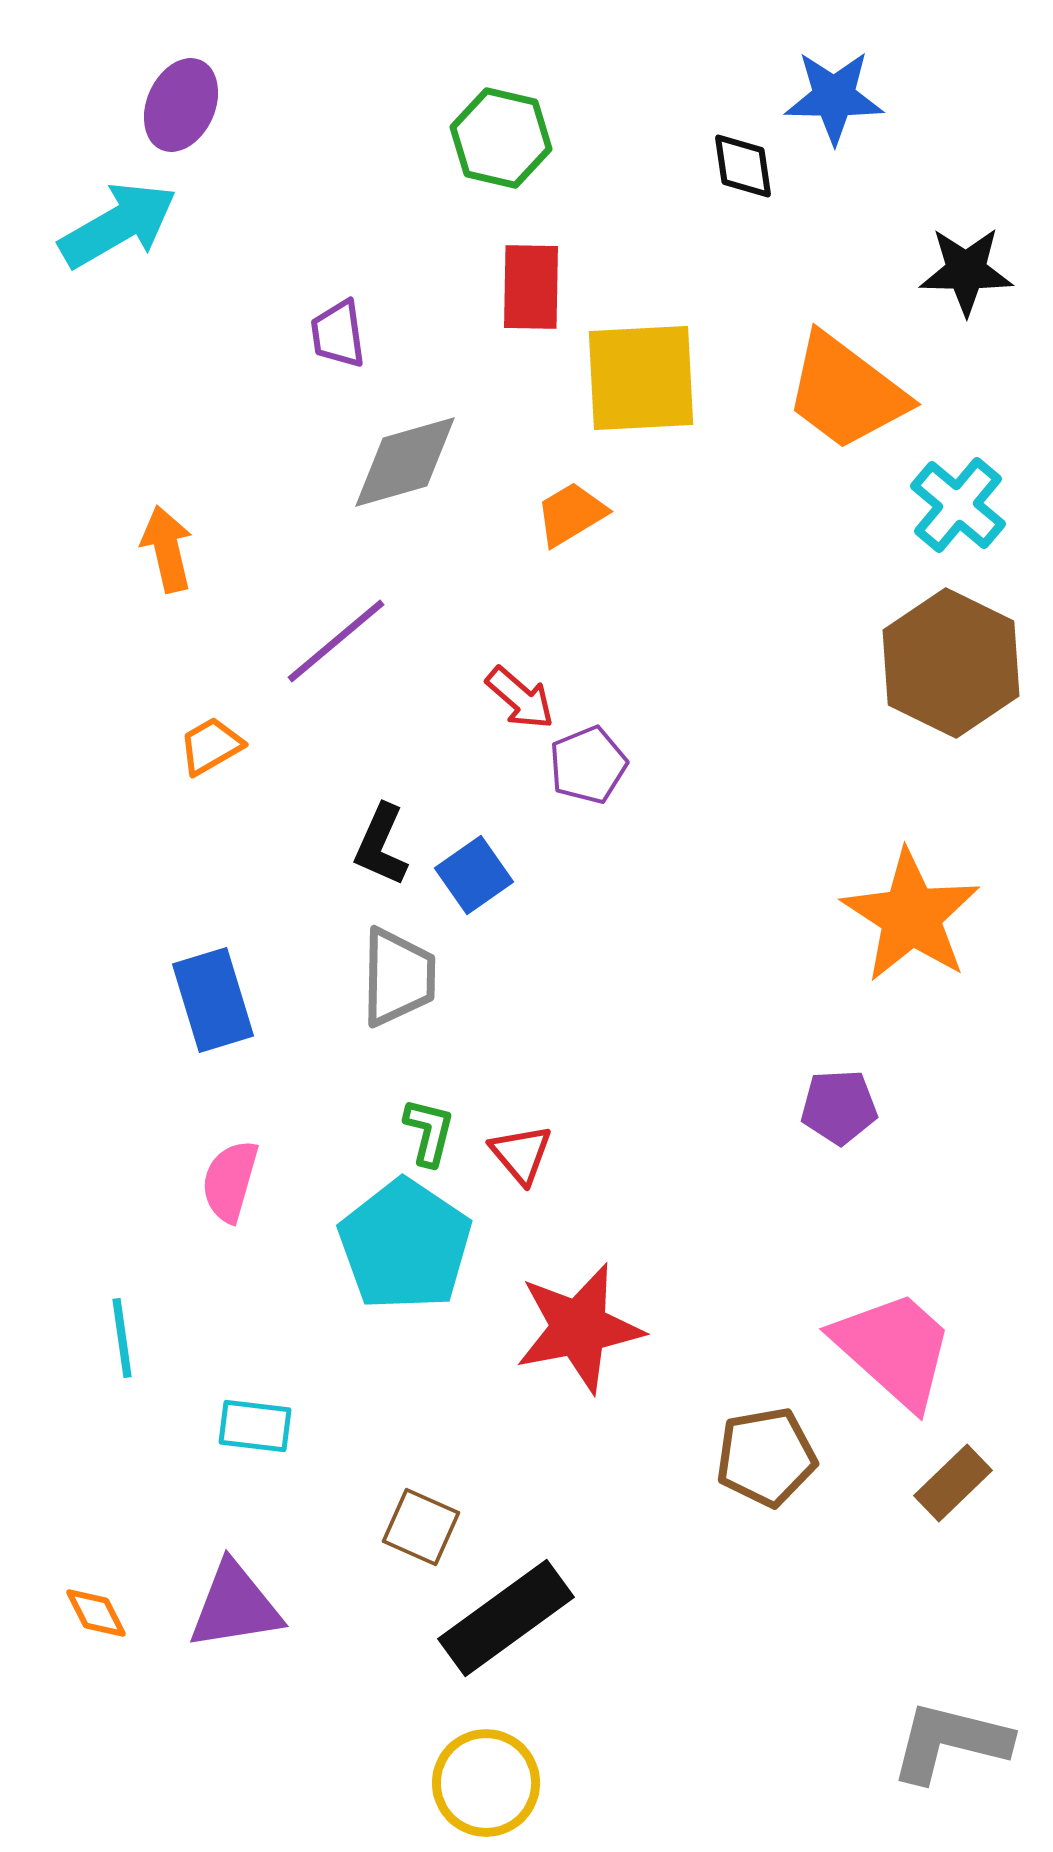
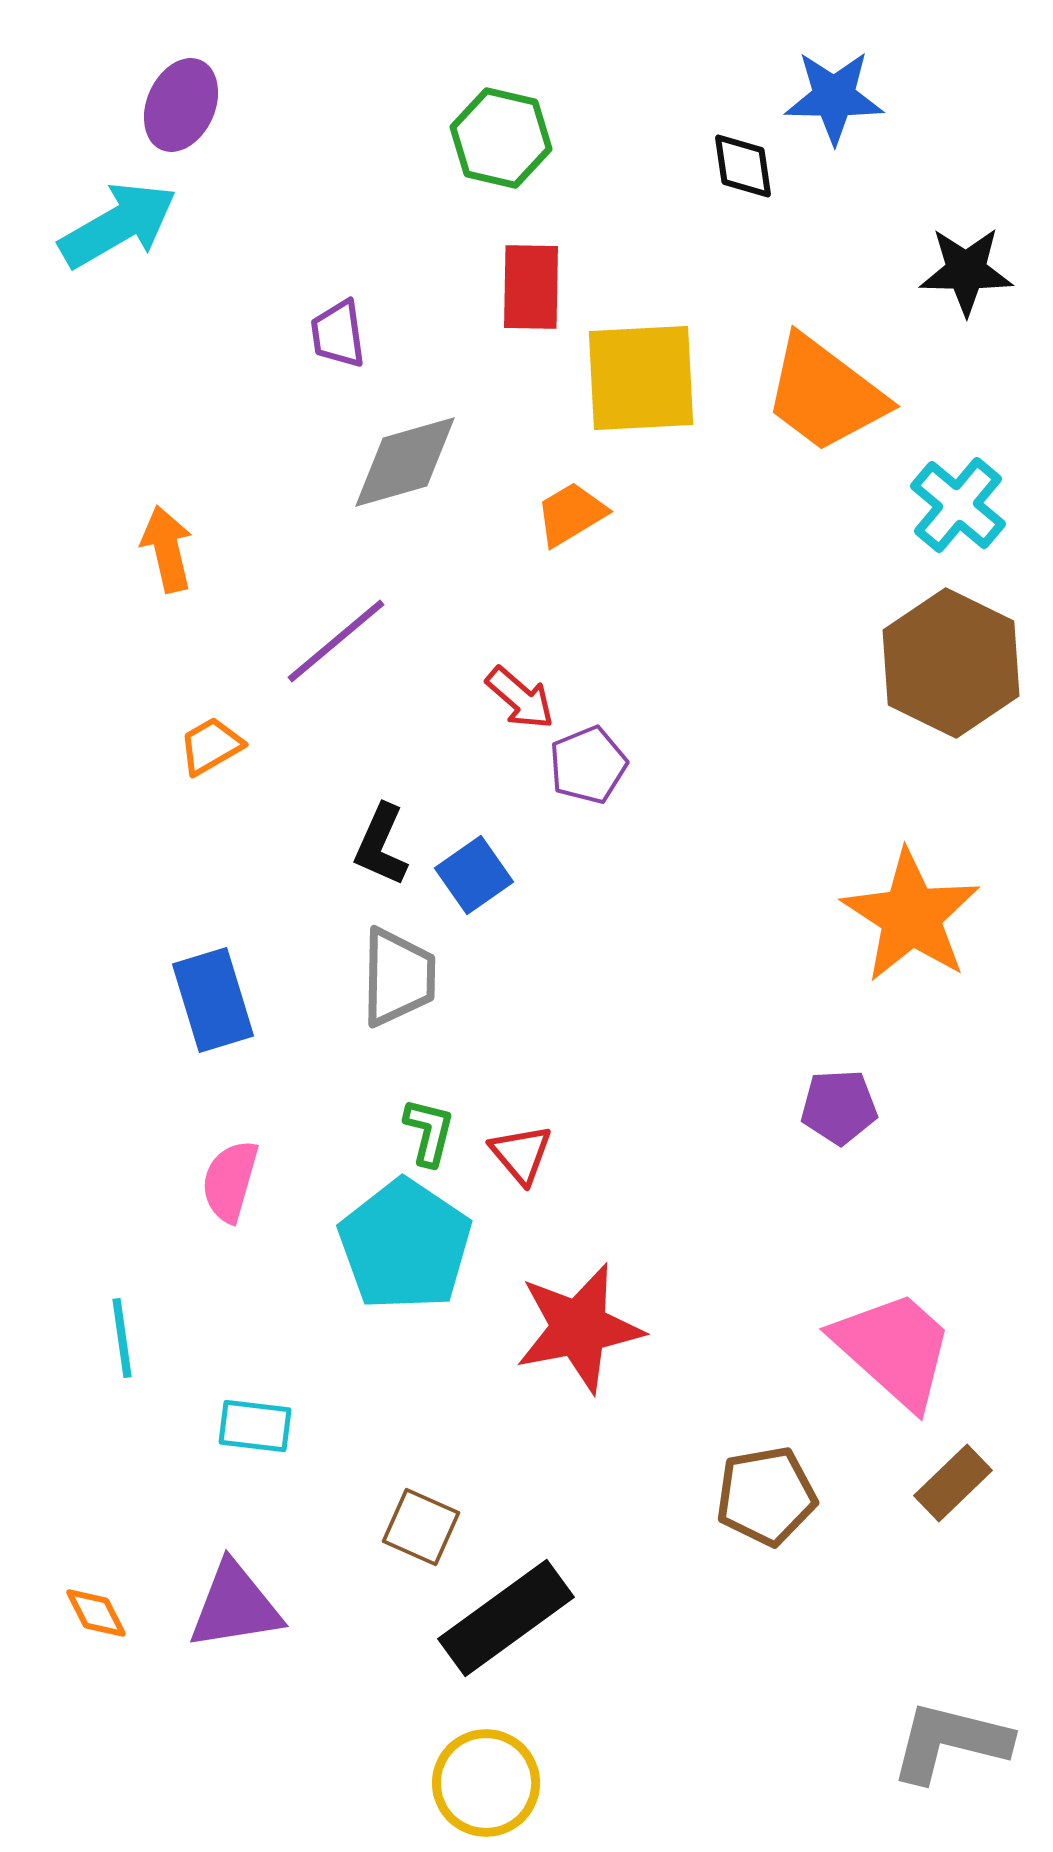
orange trapezoid at (846, 392): moved 21 px left, 2 px down
brown pentagon at (766, 1457): moved 39 px down
